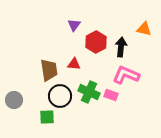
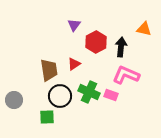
red triangle: rotated 40 degrees counterclockwise
